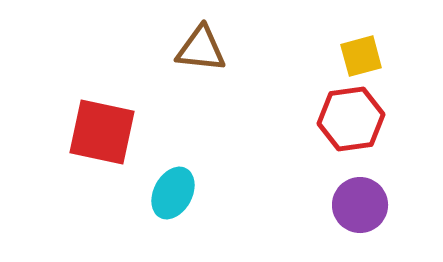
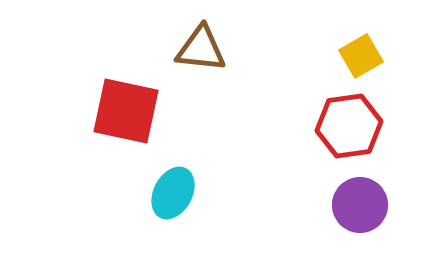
yellow square: rotated 15 degrees counterclockwise
red hexagon: moved 2 px left, 7 px down
red square: moved 24 px right, 21 px up
